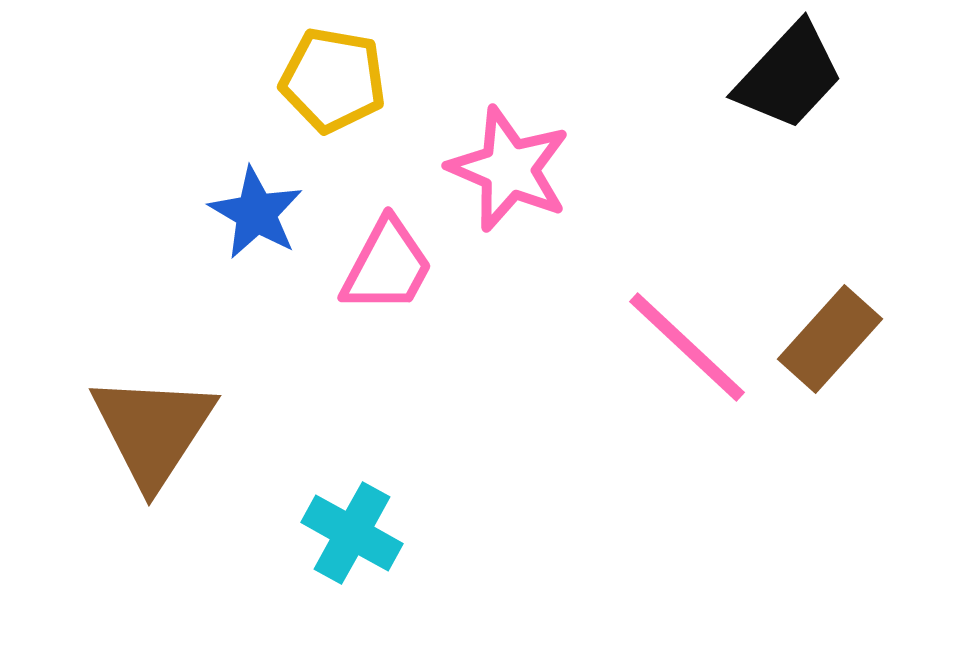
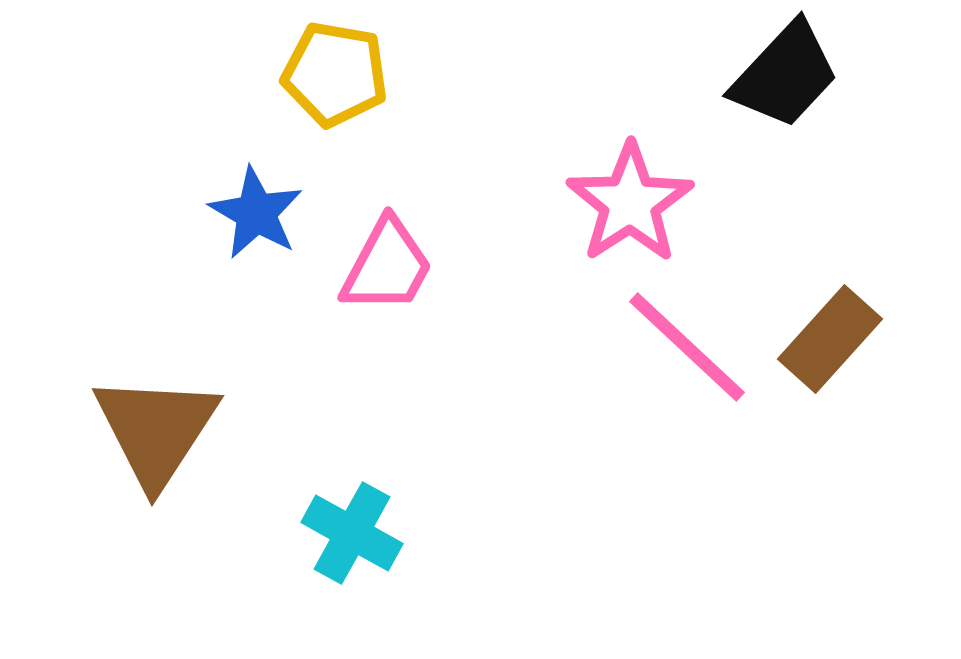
black trapezoid: moved 4 px left, 1 px up
yellow pentagon: moved 2 px right, 6 px up
pink star: moved 121 px right, 34 px down; rotated 16 degrees clockwise
brown triangle: moved 3 px right
